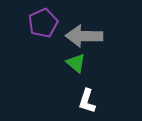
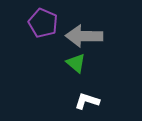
purple pentagon: rotated 24 degrees counterclockwise
white L-shape: rotated 90 degrees clockwise
